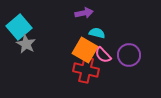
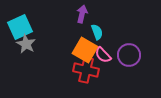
purple arrow: moved 2 px left, 1 px down; rotated 66 degrees counterclockwise
cyan square: moved 1 px right; rotated 15 degrees clockwise
cyan semicircle: moved 1 px up; rotated 56 degrees clockwise
